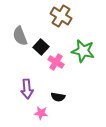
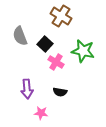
black square: moved 4 px right, 3 px up
black semicircle: moved 2 px right, 5 px up
